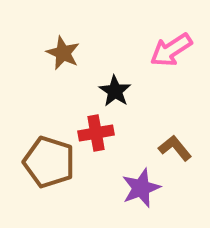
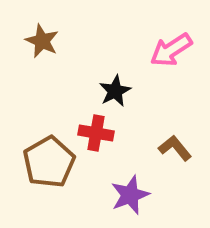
brown star: moved 21 px left, 12 px up
black star: rotated 12 degrees clockwise
red cross: rotated 20 degrees clockwise
brown pentagon: rotated 24 degrees clockwise
purple star: moved 11 px left, 7 px down
